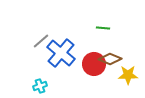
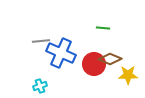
gray line: rotated 36 degrees clockwise
blue cross: rotated 16 degrees counterclockwise
